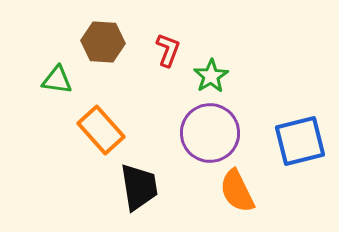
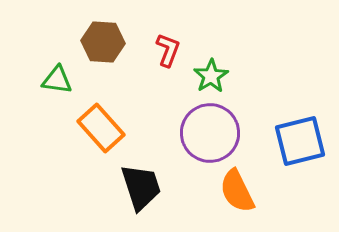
orange rectangle: moved 2 px up
black trapezoid: moved 2 px right; rotated 9 degrees counterclockwise
